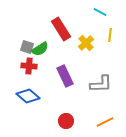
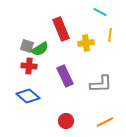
red rectangle: rotated 10 degrees clockwise
yellow cross: rotated 35 degrees clockwise
gray square: moved 1 px up
